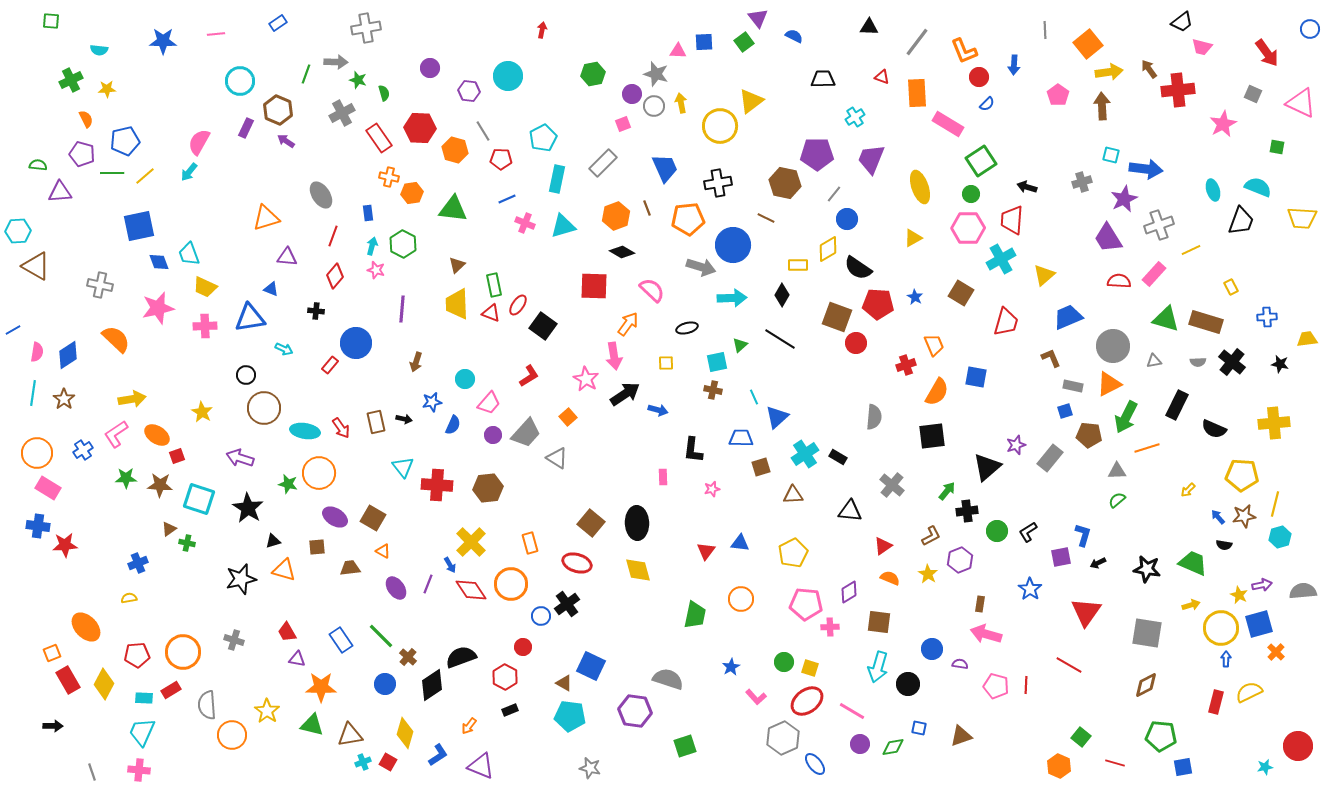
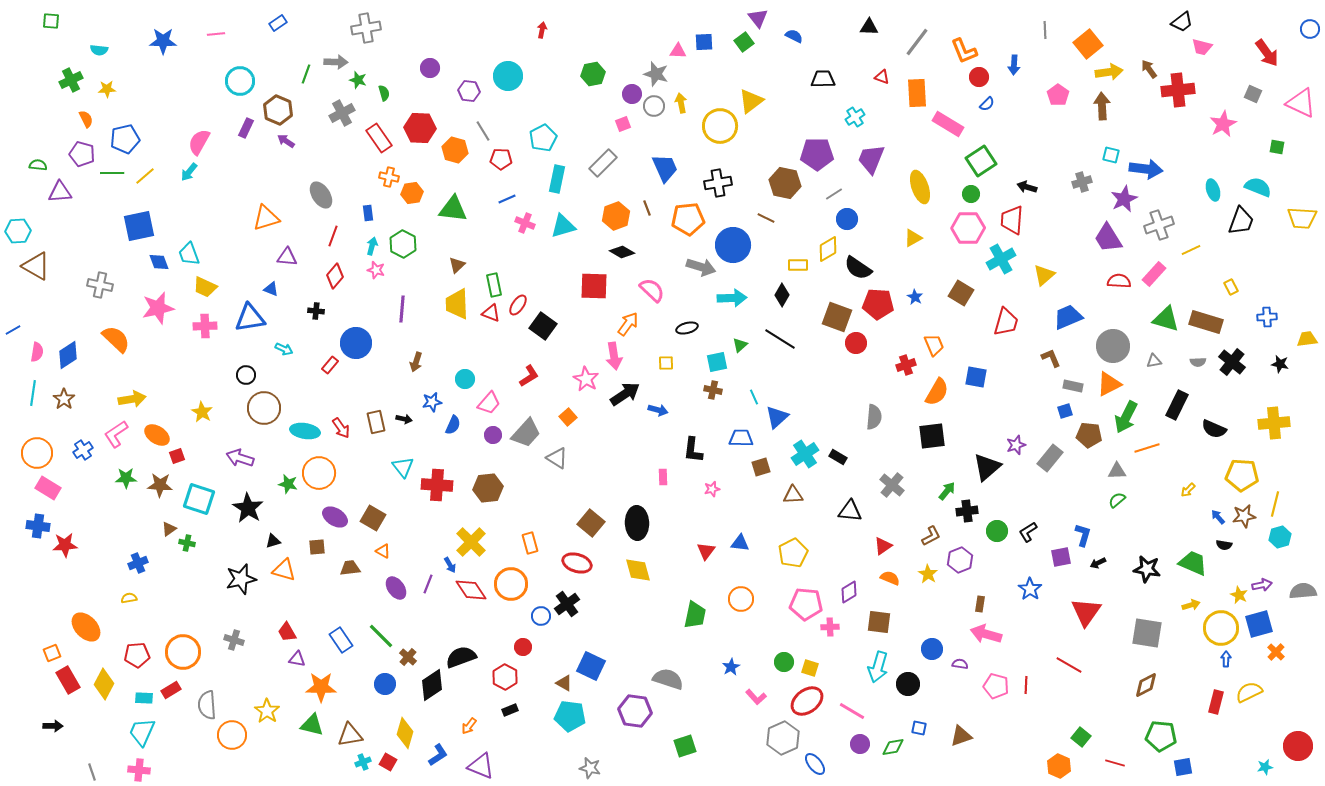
blue pentagon at (125, 141): moved 2 px up
gray line at (834, 194): rotated 18 degrees clockwise
